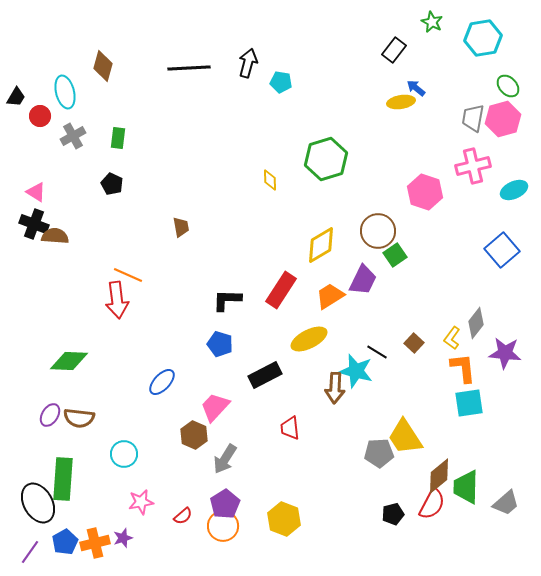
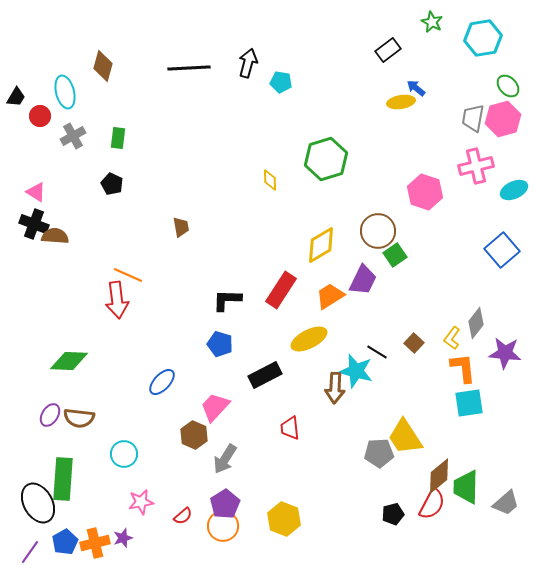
black rectangle at (394, 50): moved 6 px left; rotated 15 degrees clockwise
pink cross at (473, 166): moved 3 px right
